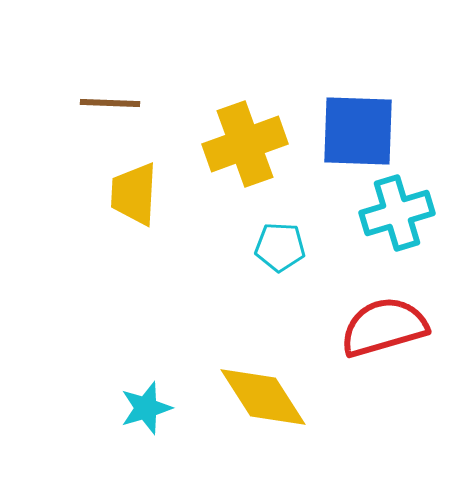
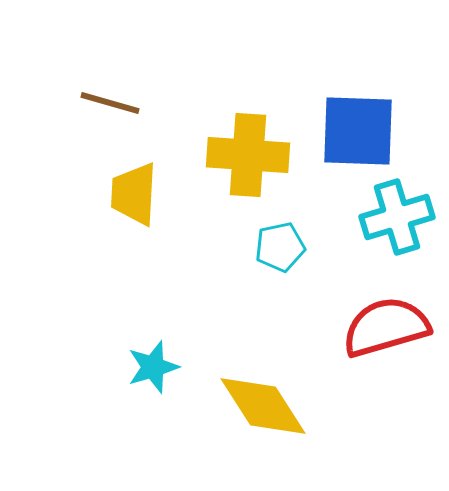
brown line: rotated 14 degrees clockwise
yellow cross: moved 3 px right, 11 px down; rotated 24 degrees clockwise
cyan cross: moved 4 px down
cyan pentagon: rotated 15 degrees counterclockwise
red semicircle: moved 2 px right
yellow diamond: moved 9 px down
cyan star: moved 7 px right, 41 px up
